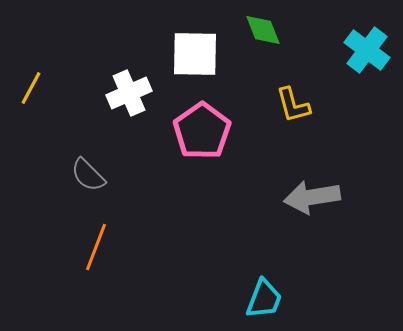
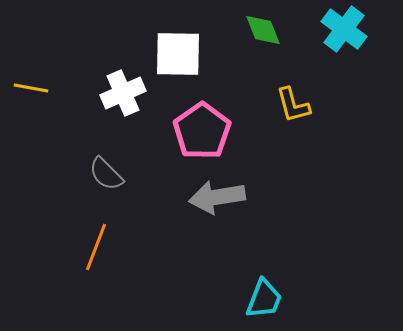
cyan cross: moved 23 px left, 21 px up
white square: moved 17 px left
yellow line: rotated 72 degrees clockwise
white cross: moved 6 px left
gray semicircle: moved 18 px right, 1 px up
gray arrow: moved 95 px left
